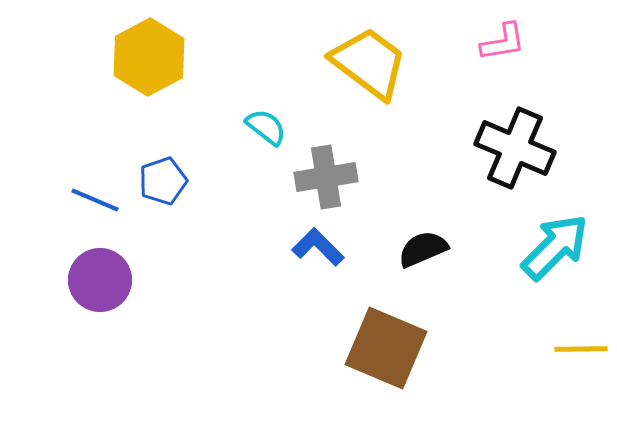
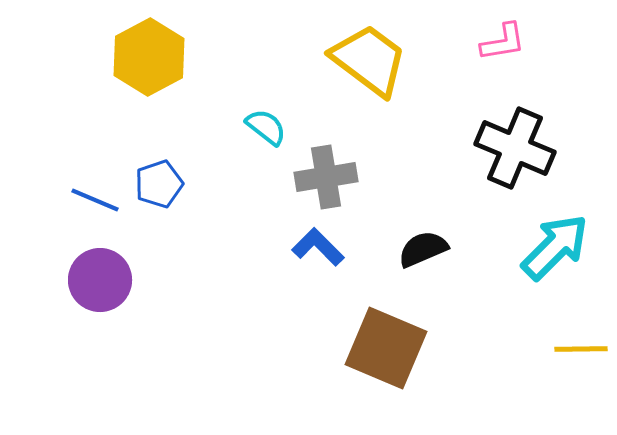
yellow trapezoid: moved 3 px up
blue pentagon: moved 4 px left, 3 px down
